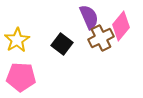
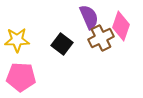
pink diamond: rotated 20 degrees counterclockwise
yellow star: rotated 30 degrees clockwise
